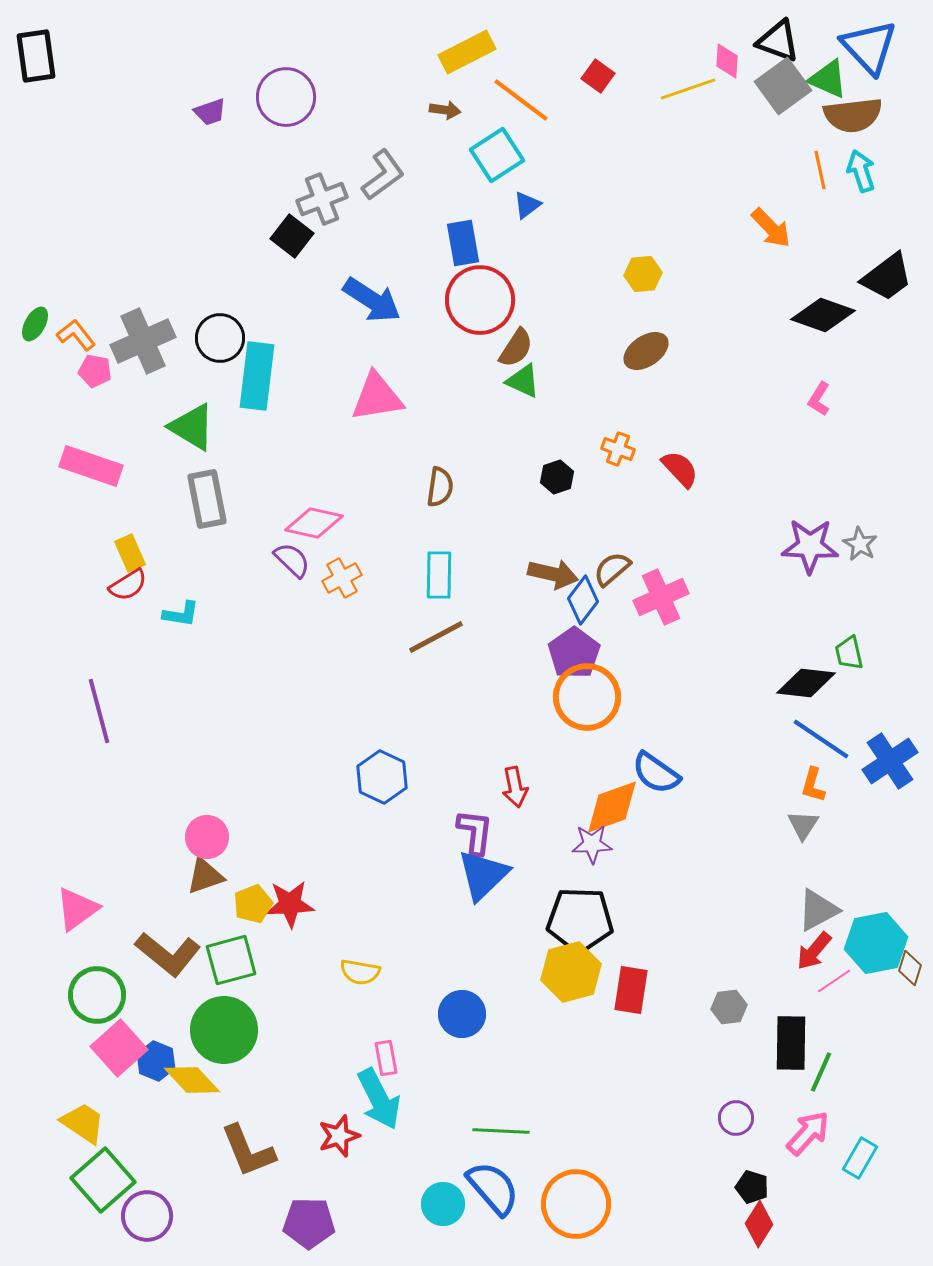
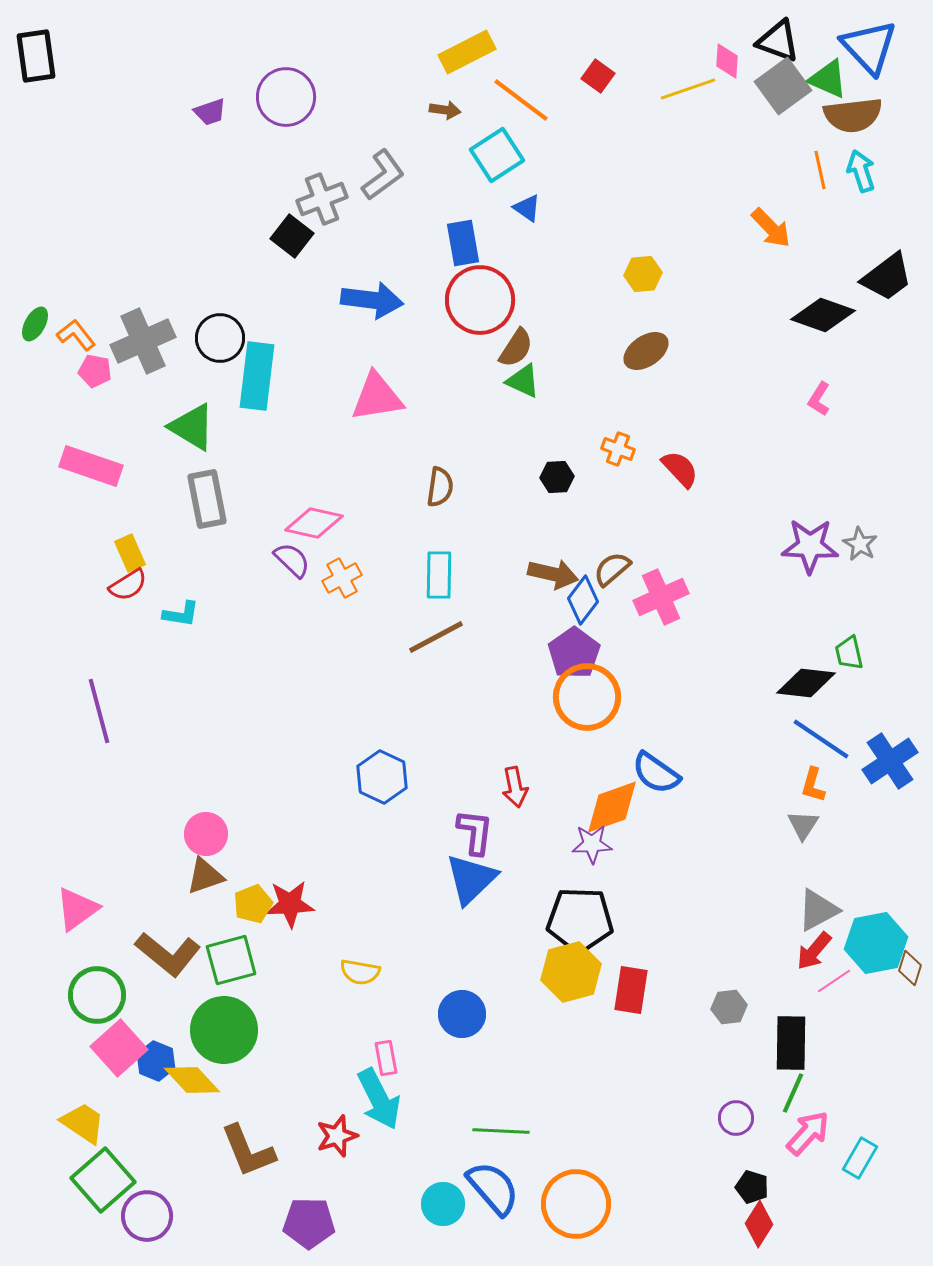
blue triangle at (527, 205): moved 3 px down; rotated 48 degrees counterclockwise
blue arrow at (372, 300): rotated 26 degrees counterclockwise
black hexagon at (557, 477): rotated 16 degrees clockwise
pink circle at (207, 837): moved 1 px left, 3 px up
blue triangle at (483, 875): moved 12 px left, 4 px down
green line at (821, 1072): moved 28 px left, 21 px down
red star at (339, 1136): moved 2 px left
